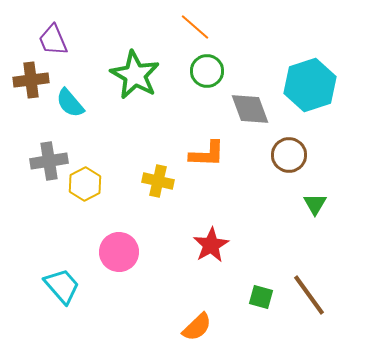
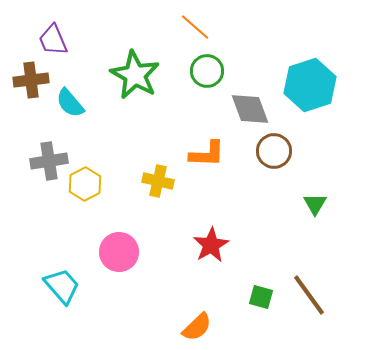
brown circle: moved 15 px left, 4 px up
